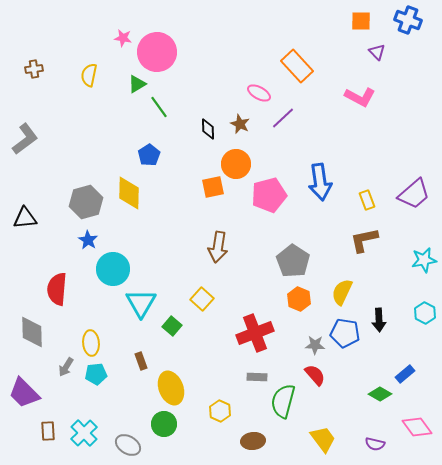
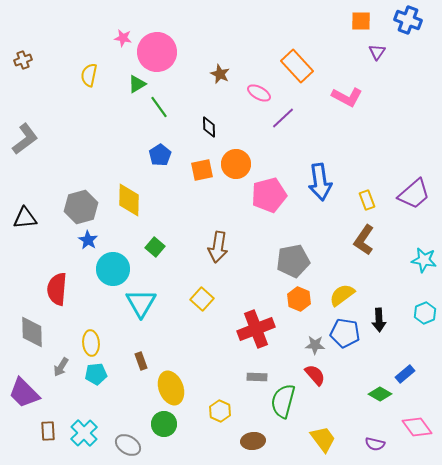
purple triangle at (377, 52): rotated 18 degrees clockwise
brown cross at (34, 69): moved 11 px left, 9 px up; rotated 12 degrees counterclockwise
pink L-shape at (360, 97): moved 13 px left
brown star at (240, 124): moved 20 px left, 50 px up
black diamond at (208, 129): moved 1 px right, 2 px up
blue pentagon at (149, 155): moved 11 px right
orange square at (213, 187): moved 11 px left, 17 px up
yellow diamond at (129, 193): moved 7 px down
gray hexagon at (86, 202): moved 5 px left, 5 px down
brown L-shape at (364, 240): rotated 44 degrees counterclockwise
cyan star at (424, 260): rotated 20 degrees clockwise
gray pentagon at (293, 261): rotated 28 degrees clockwise
yellow semicircle at (342, 292): moved 3 px down; rotated 28 degrees clockwise
cyan hexagon at (425, 313): rotated 10 degrees clockwise
green square at (172, 326): moved 17 px left, 79 px up
red cross at (255, 333): moved 1 px right, 4 px up
gray arrow at (66, 367): moved 5 px left
